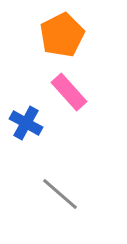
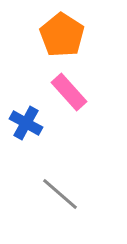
orange pentagon: rotated 12 degrees counterclockwise
